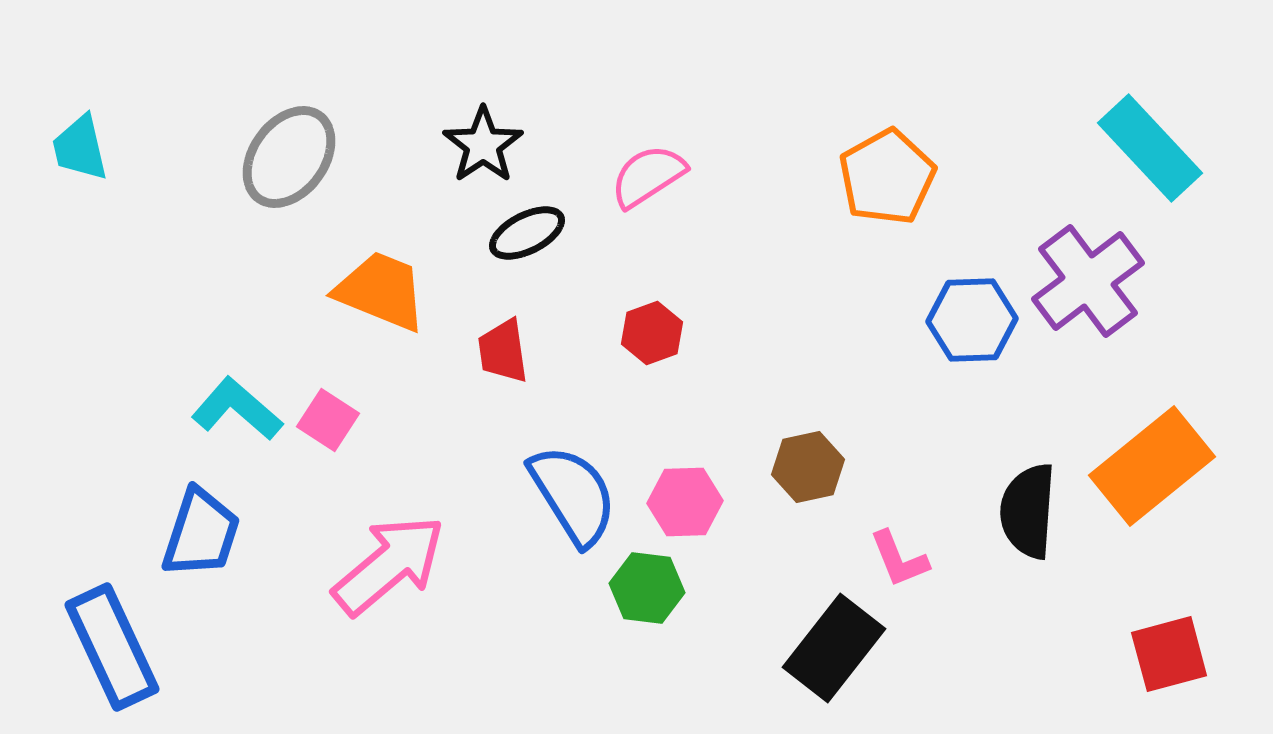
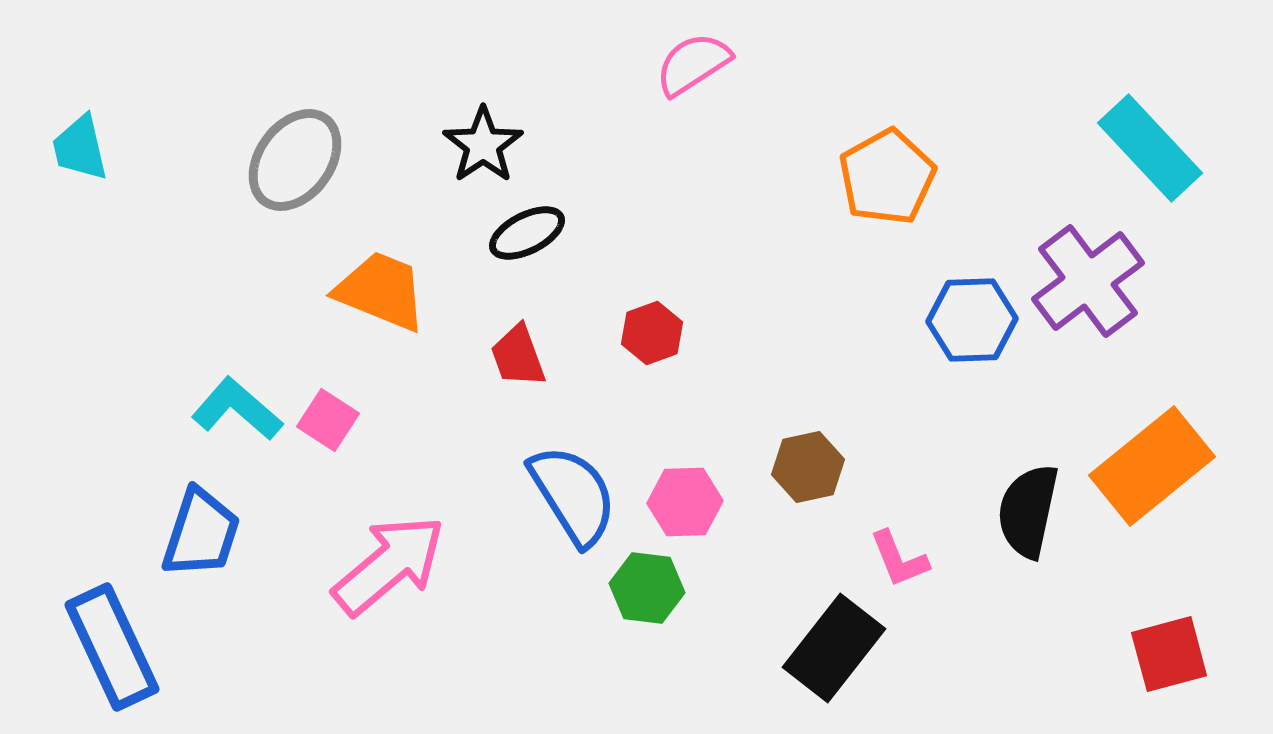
gray ellipse: moved 6 px right, 3 px down
pink semicircle: moved 45 px right, 112 px up
red trapezoid: moved 15 px right, 5 px down; rotated 12 degrees counterclockwise
black semicircle: rotated 8 degrees clockwise
